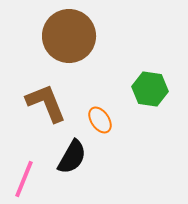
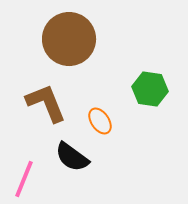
brown circle: moved 3 px down
orange ellipse: moved 1 px down
black semicircle: rotated 96 degrees clockwise
